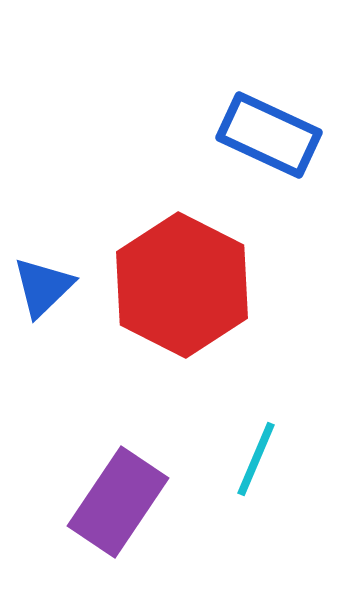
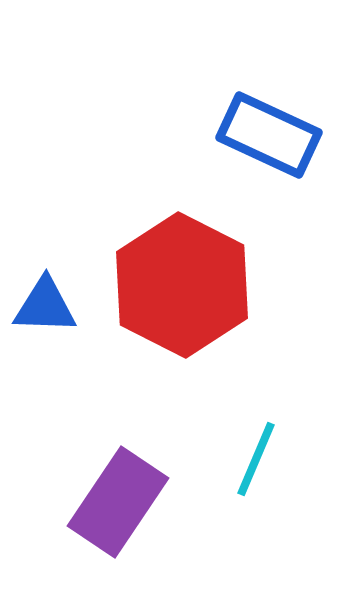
blue triangle: moved 2 px right, 19 px down; rotated 46 degrees clockwise
